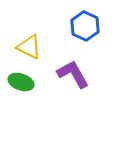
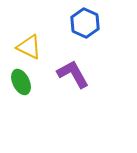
blue hexagon: moved 3 px up
green ellipse: rotated 45 degrees clockwise
